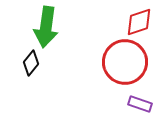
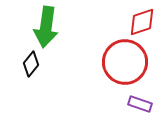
red diamond: moved 3 px right
black diamond: moved 1 px down
